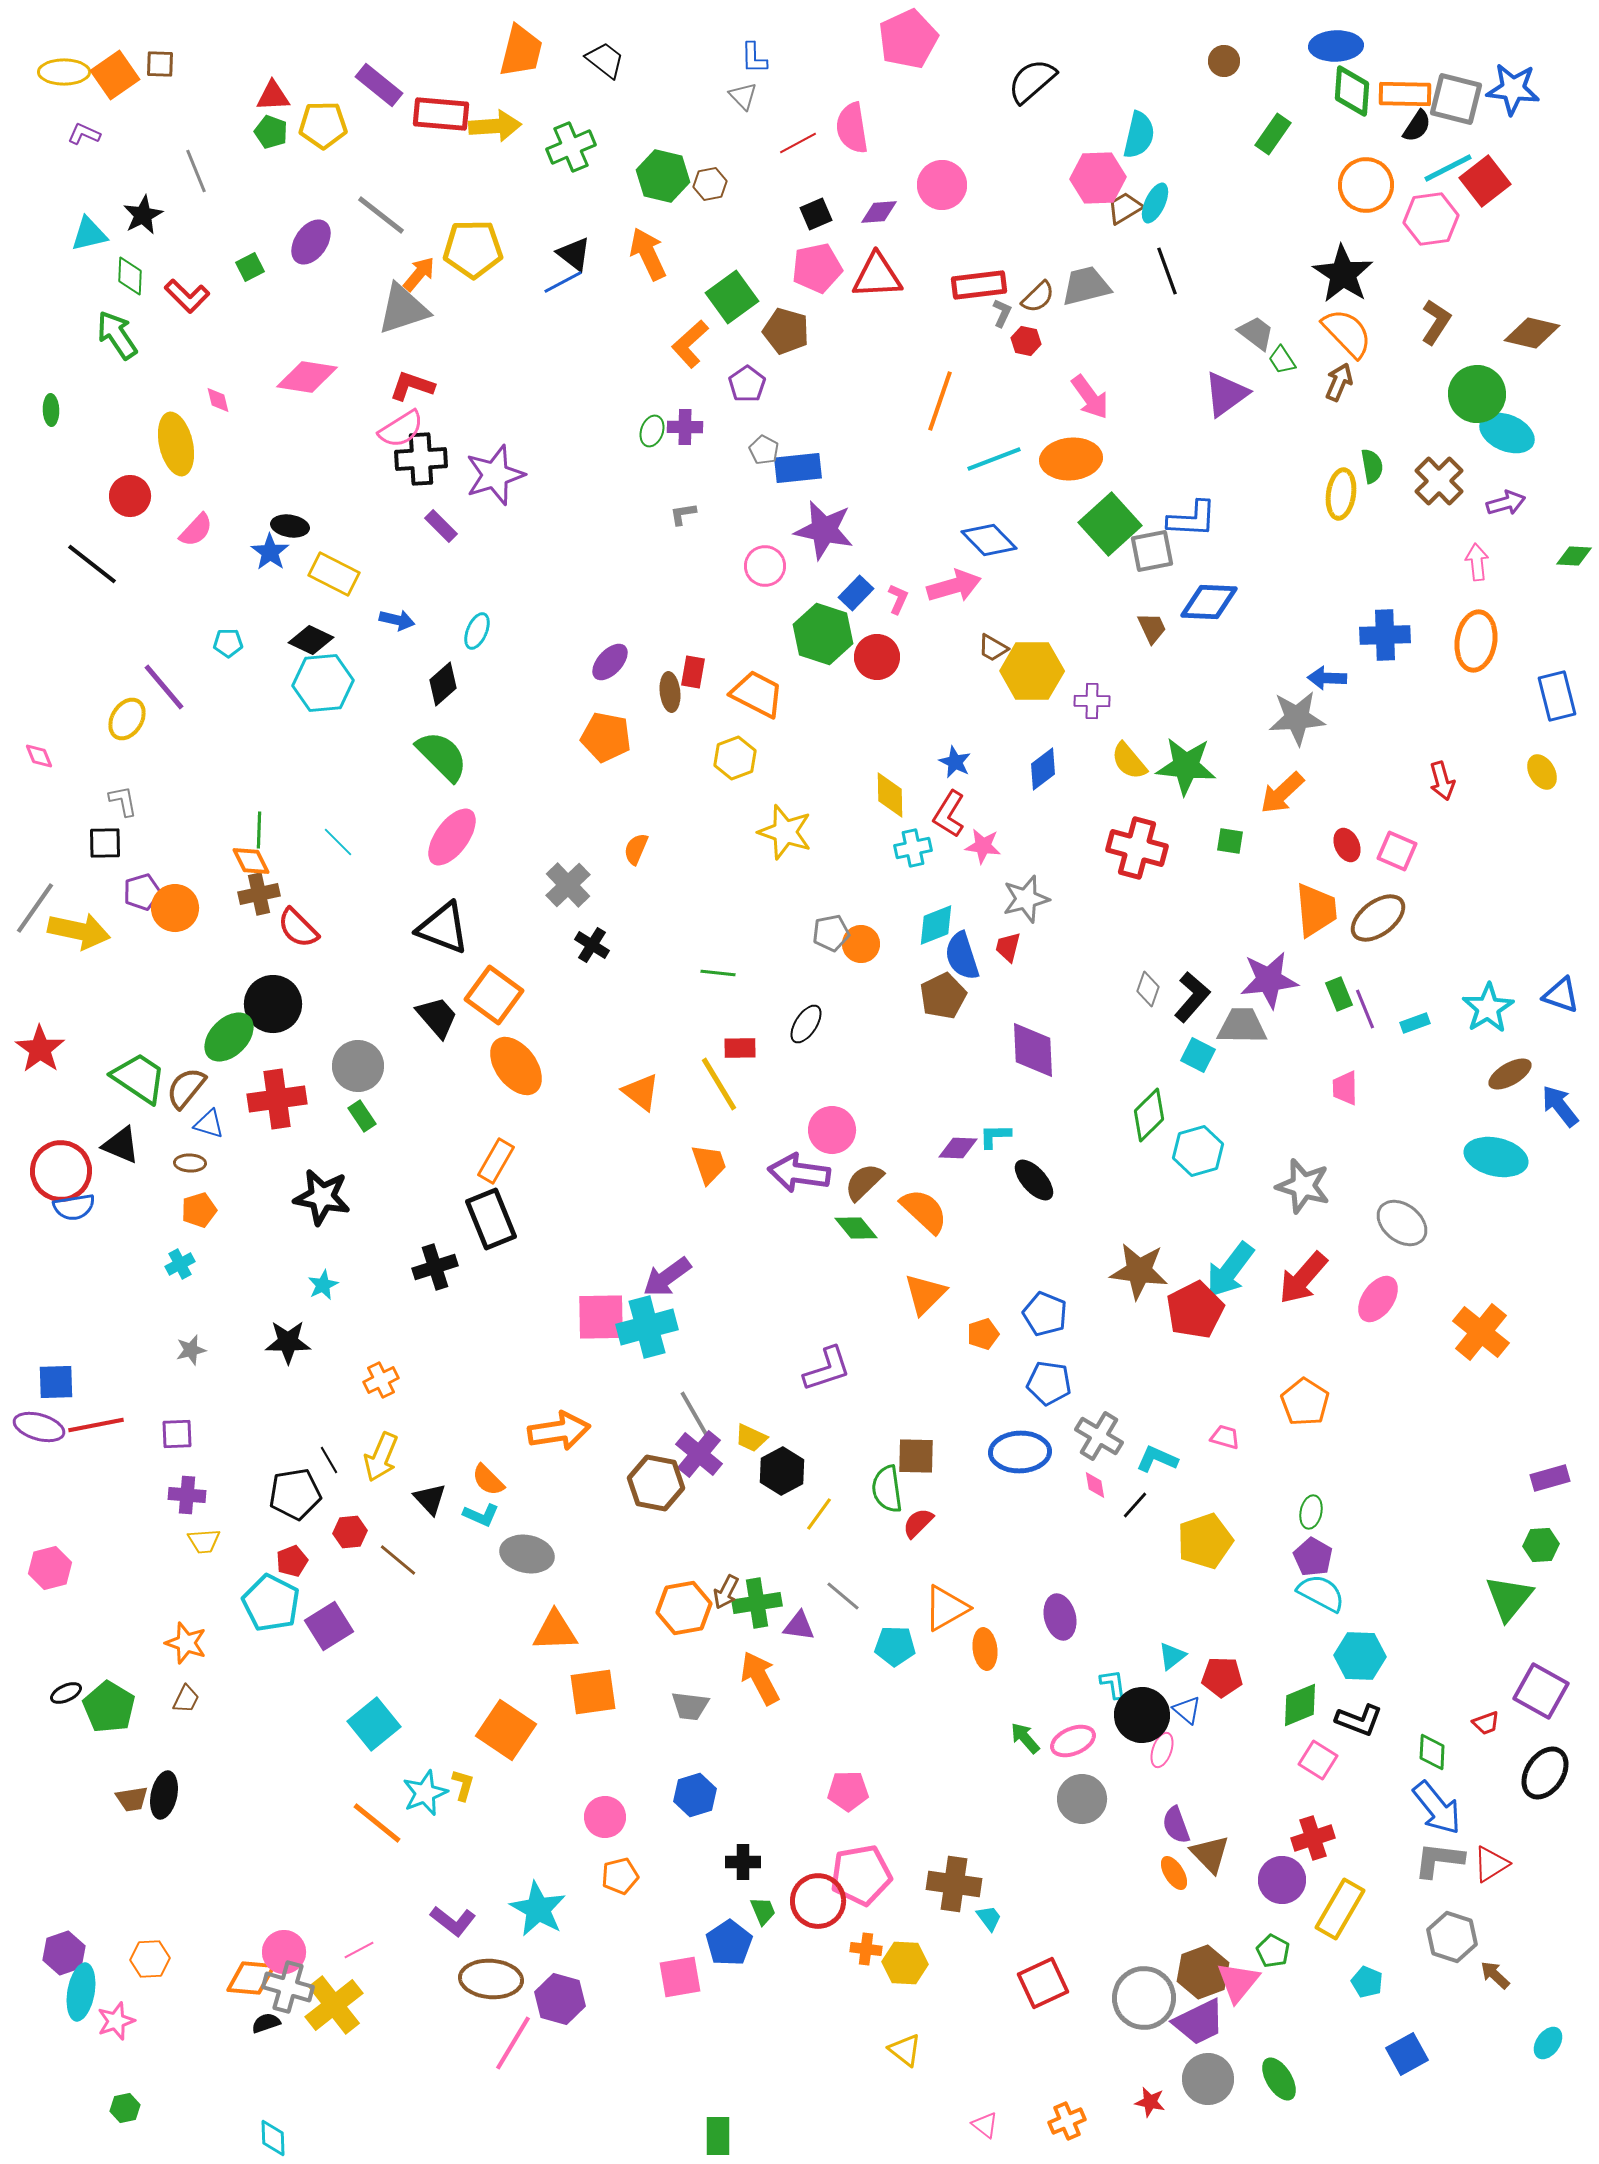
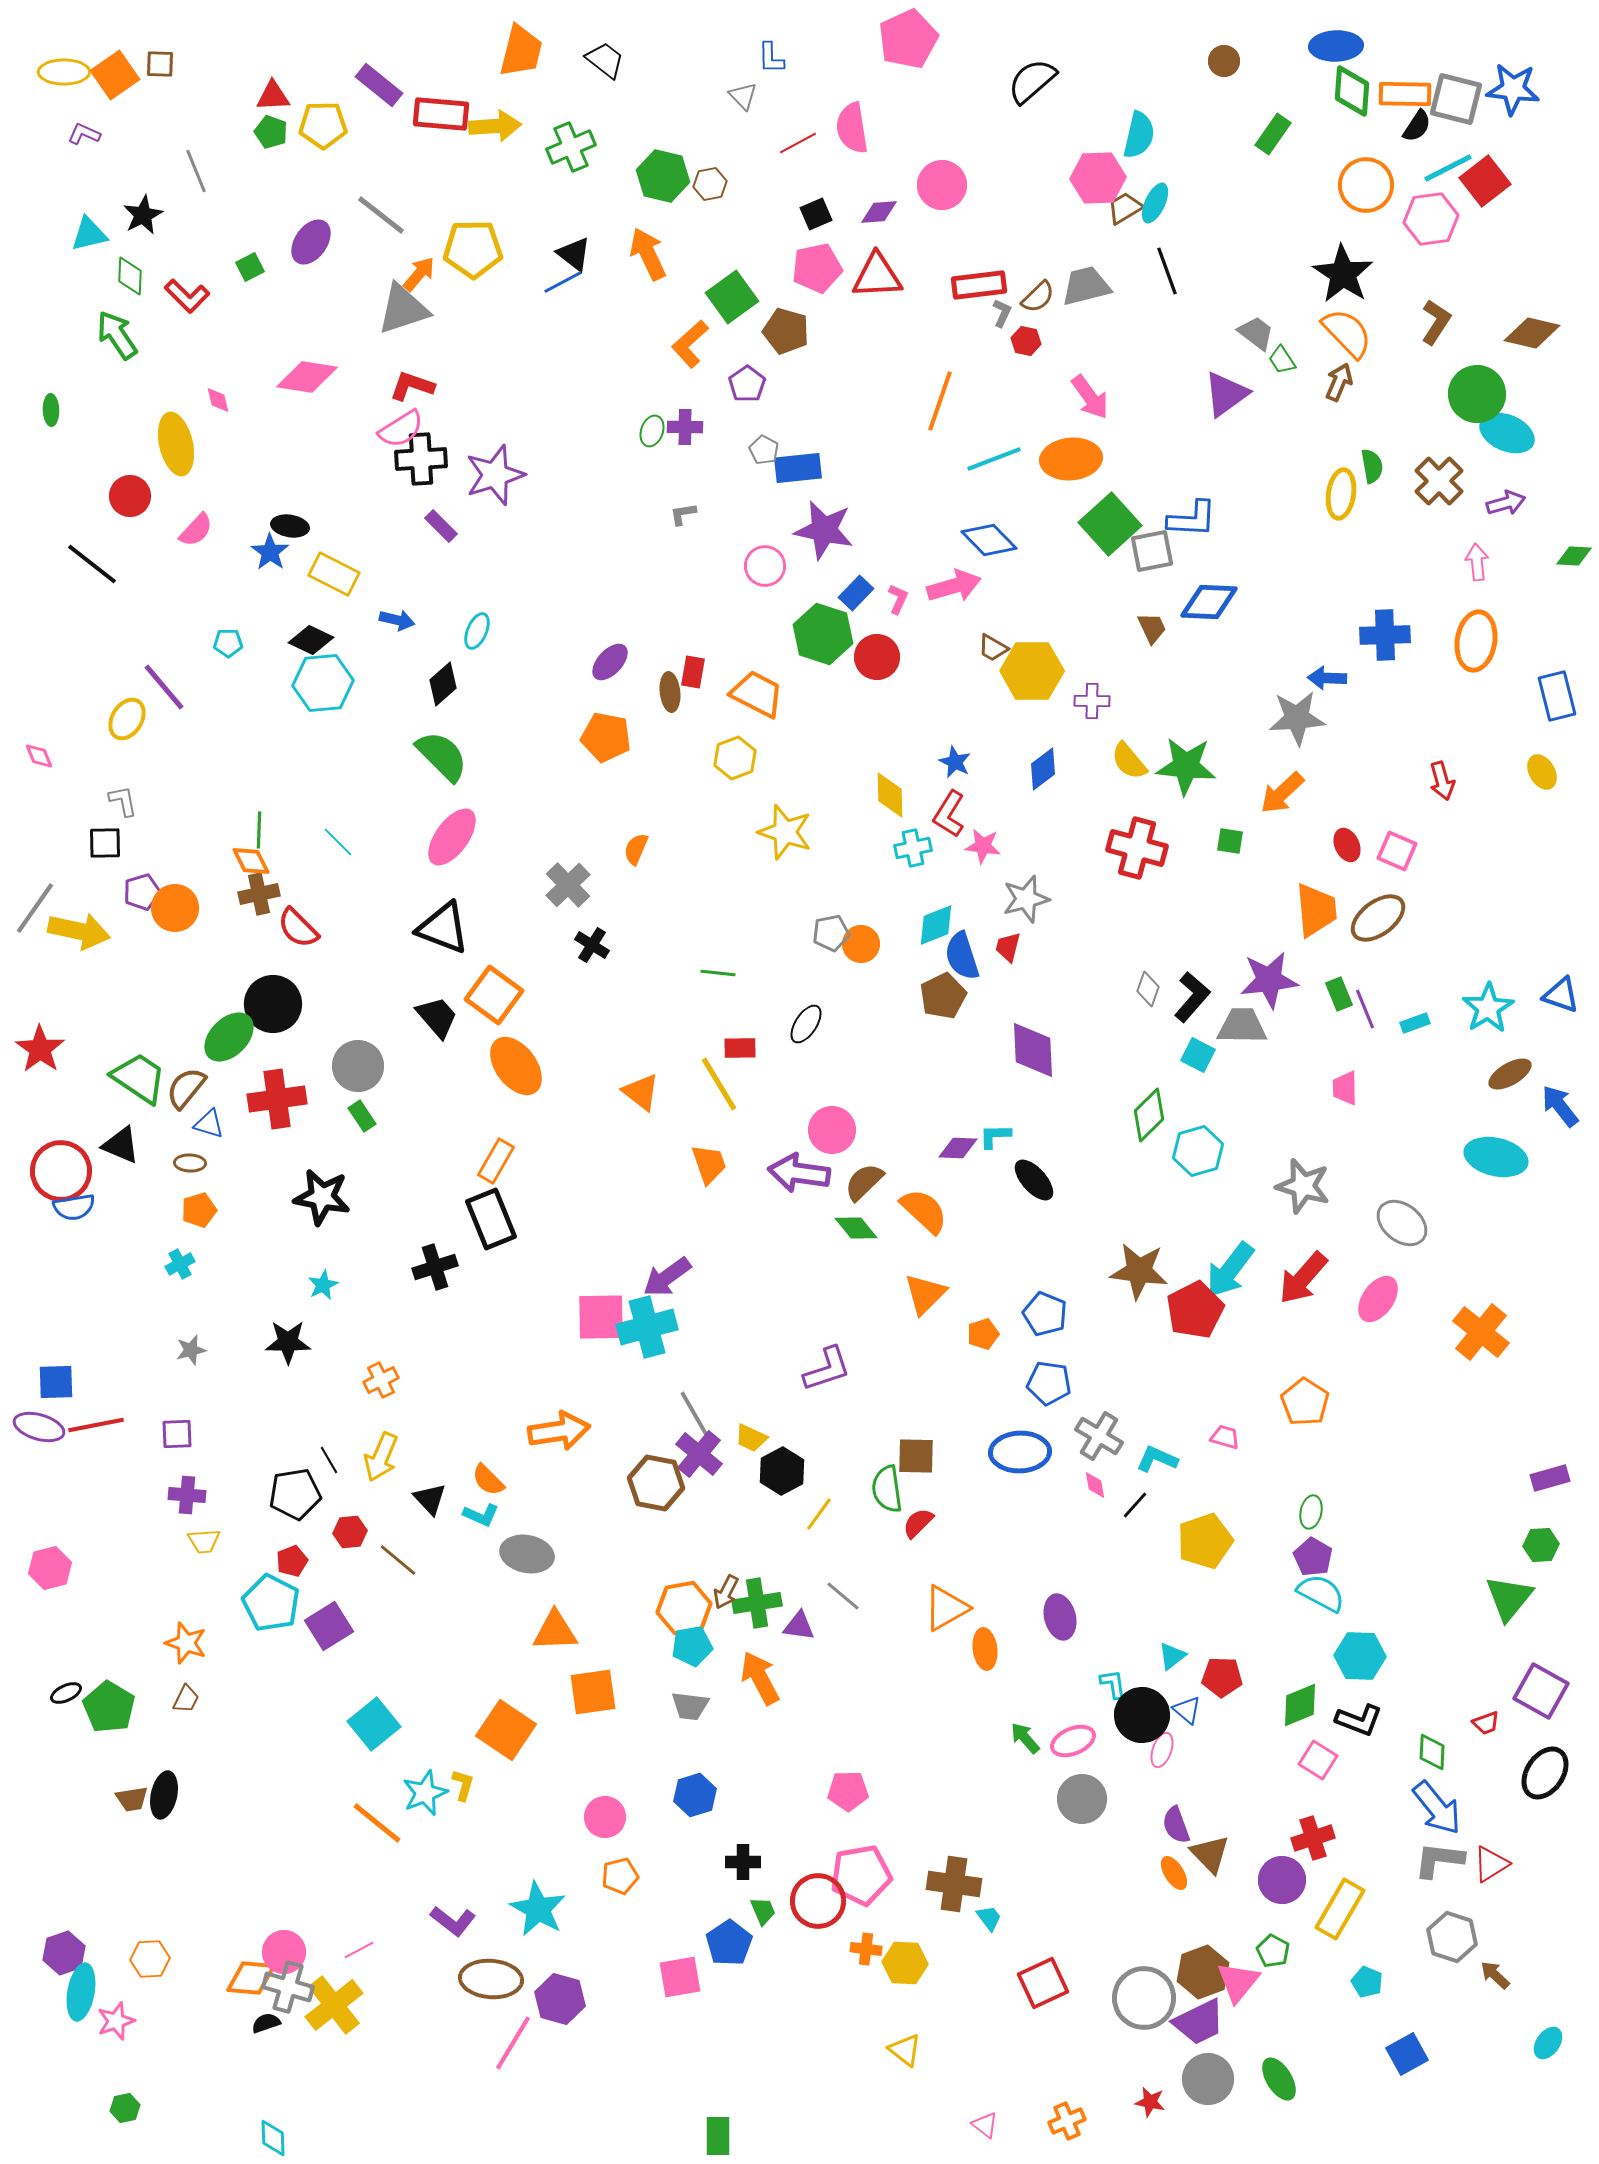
blue L-shape at (754, 58): moved 17 px right
cyan pentagon at (895, 1646): moved 203 px left; rotated 12 degrees counterclockwise
